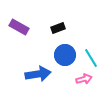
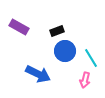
black rectangle: moved 1 px left, 3 px down
blue circle: moved 4 px up
blue arrow: rotated 35 degrees clockwise
pink arrow: moved 1 px right, 1 px down; rotated 119 degrees clockwise
